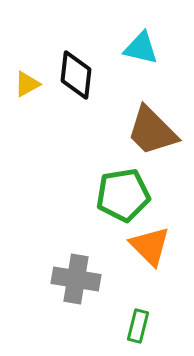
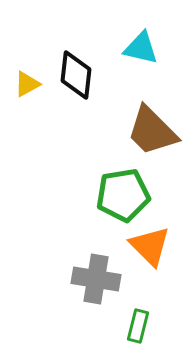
gray cross: moved 20 px right
